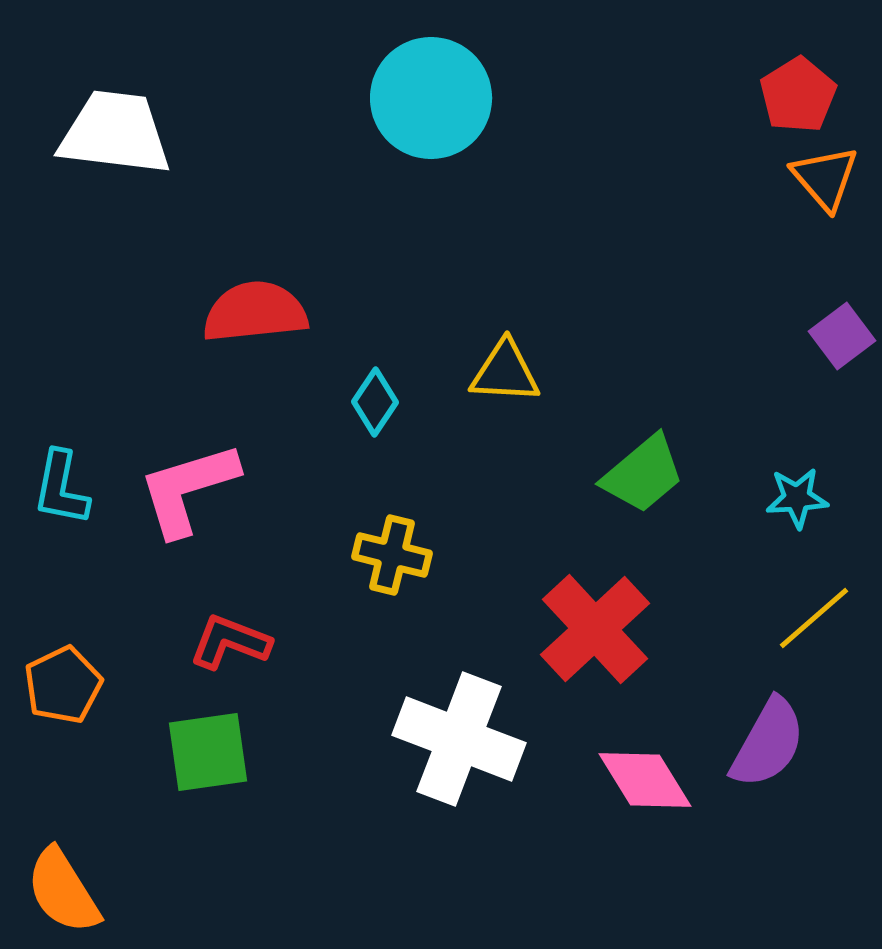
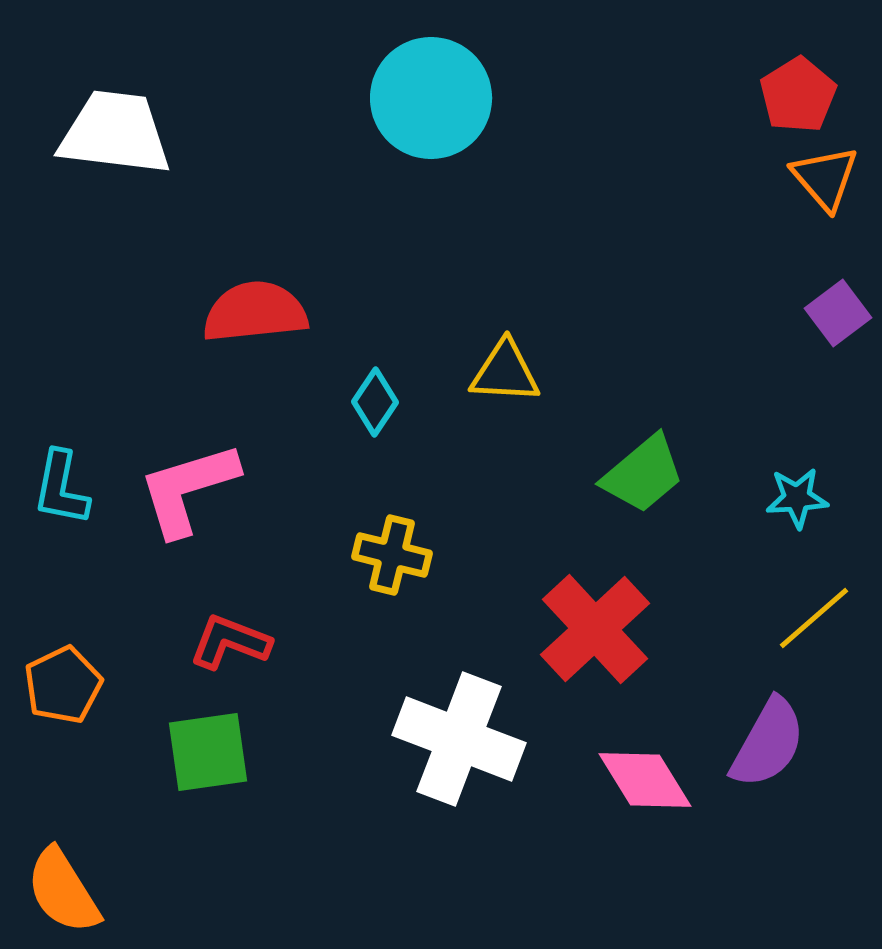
purple square: moved 4 px left, 23 px up
